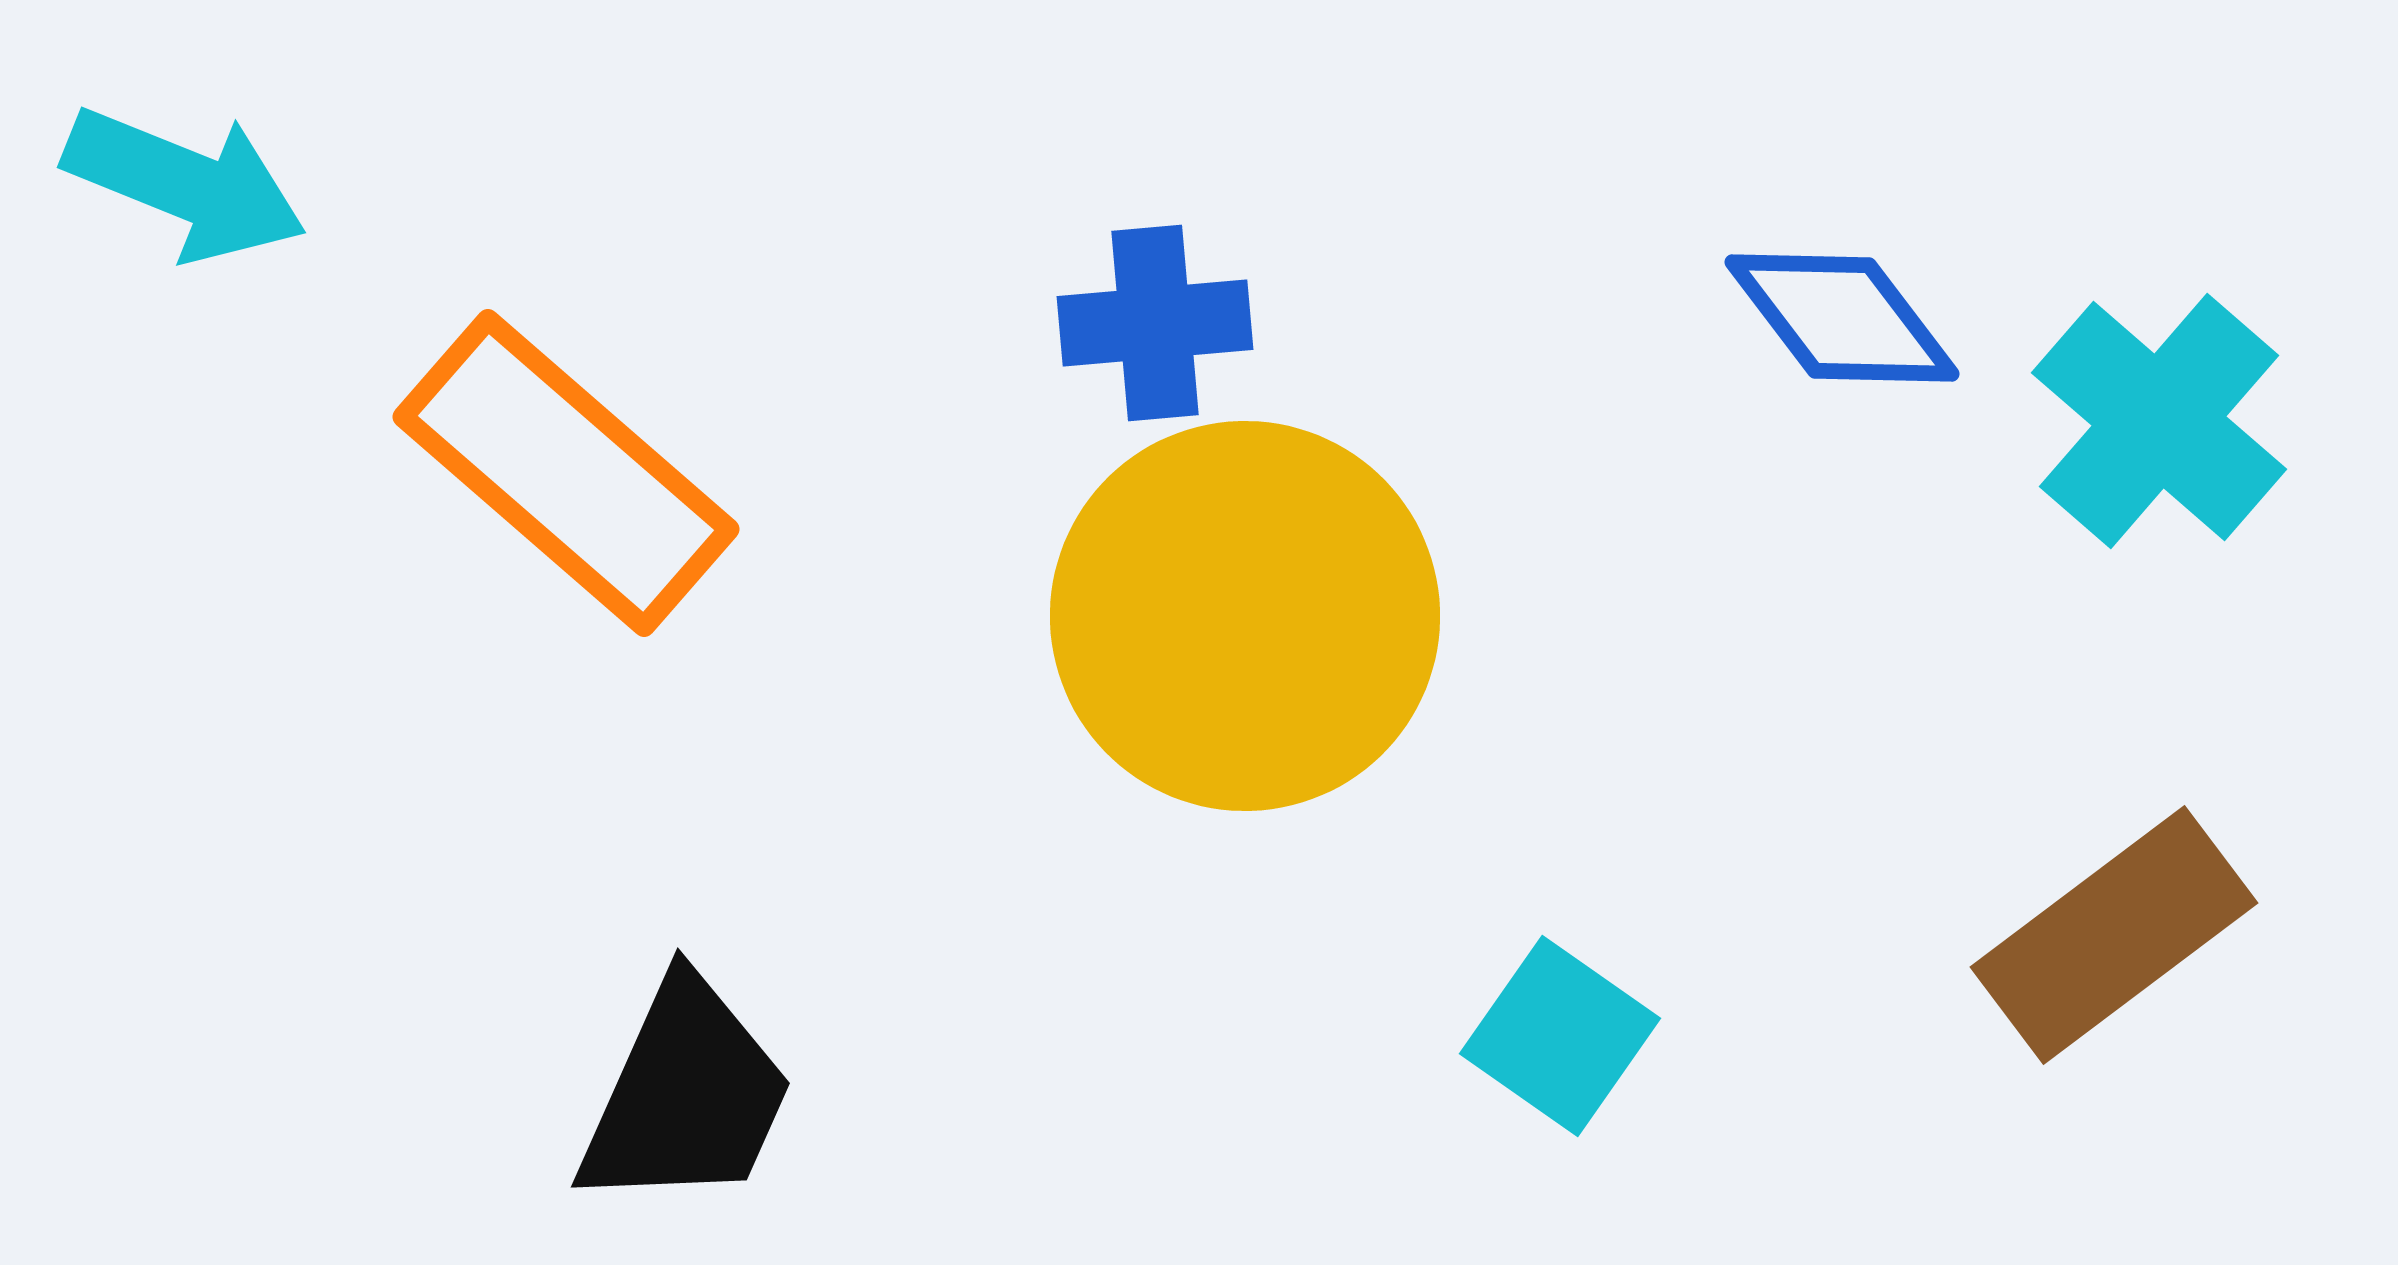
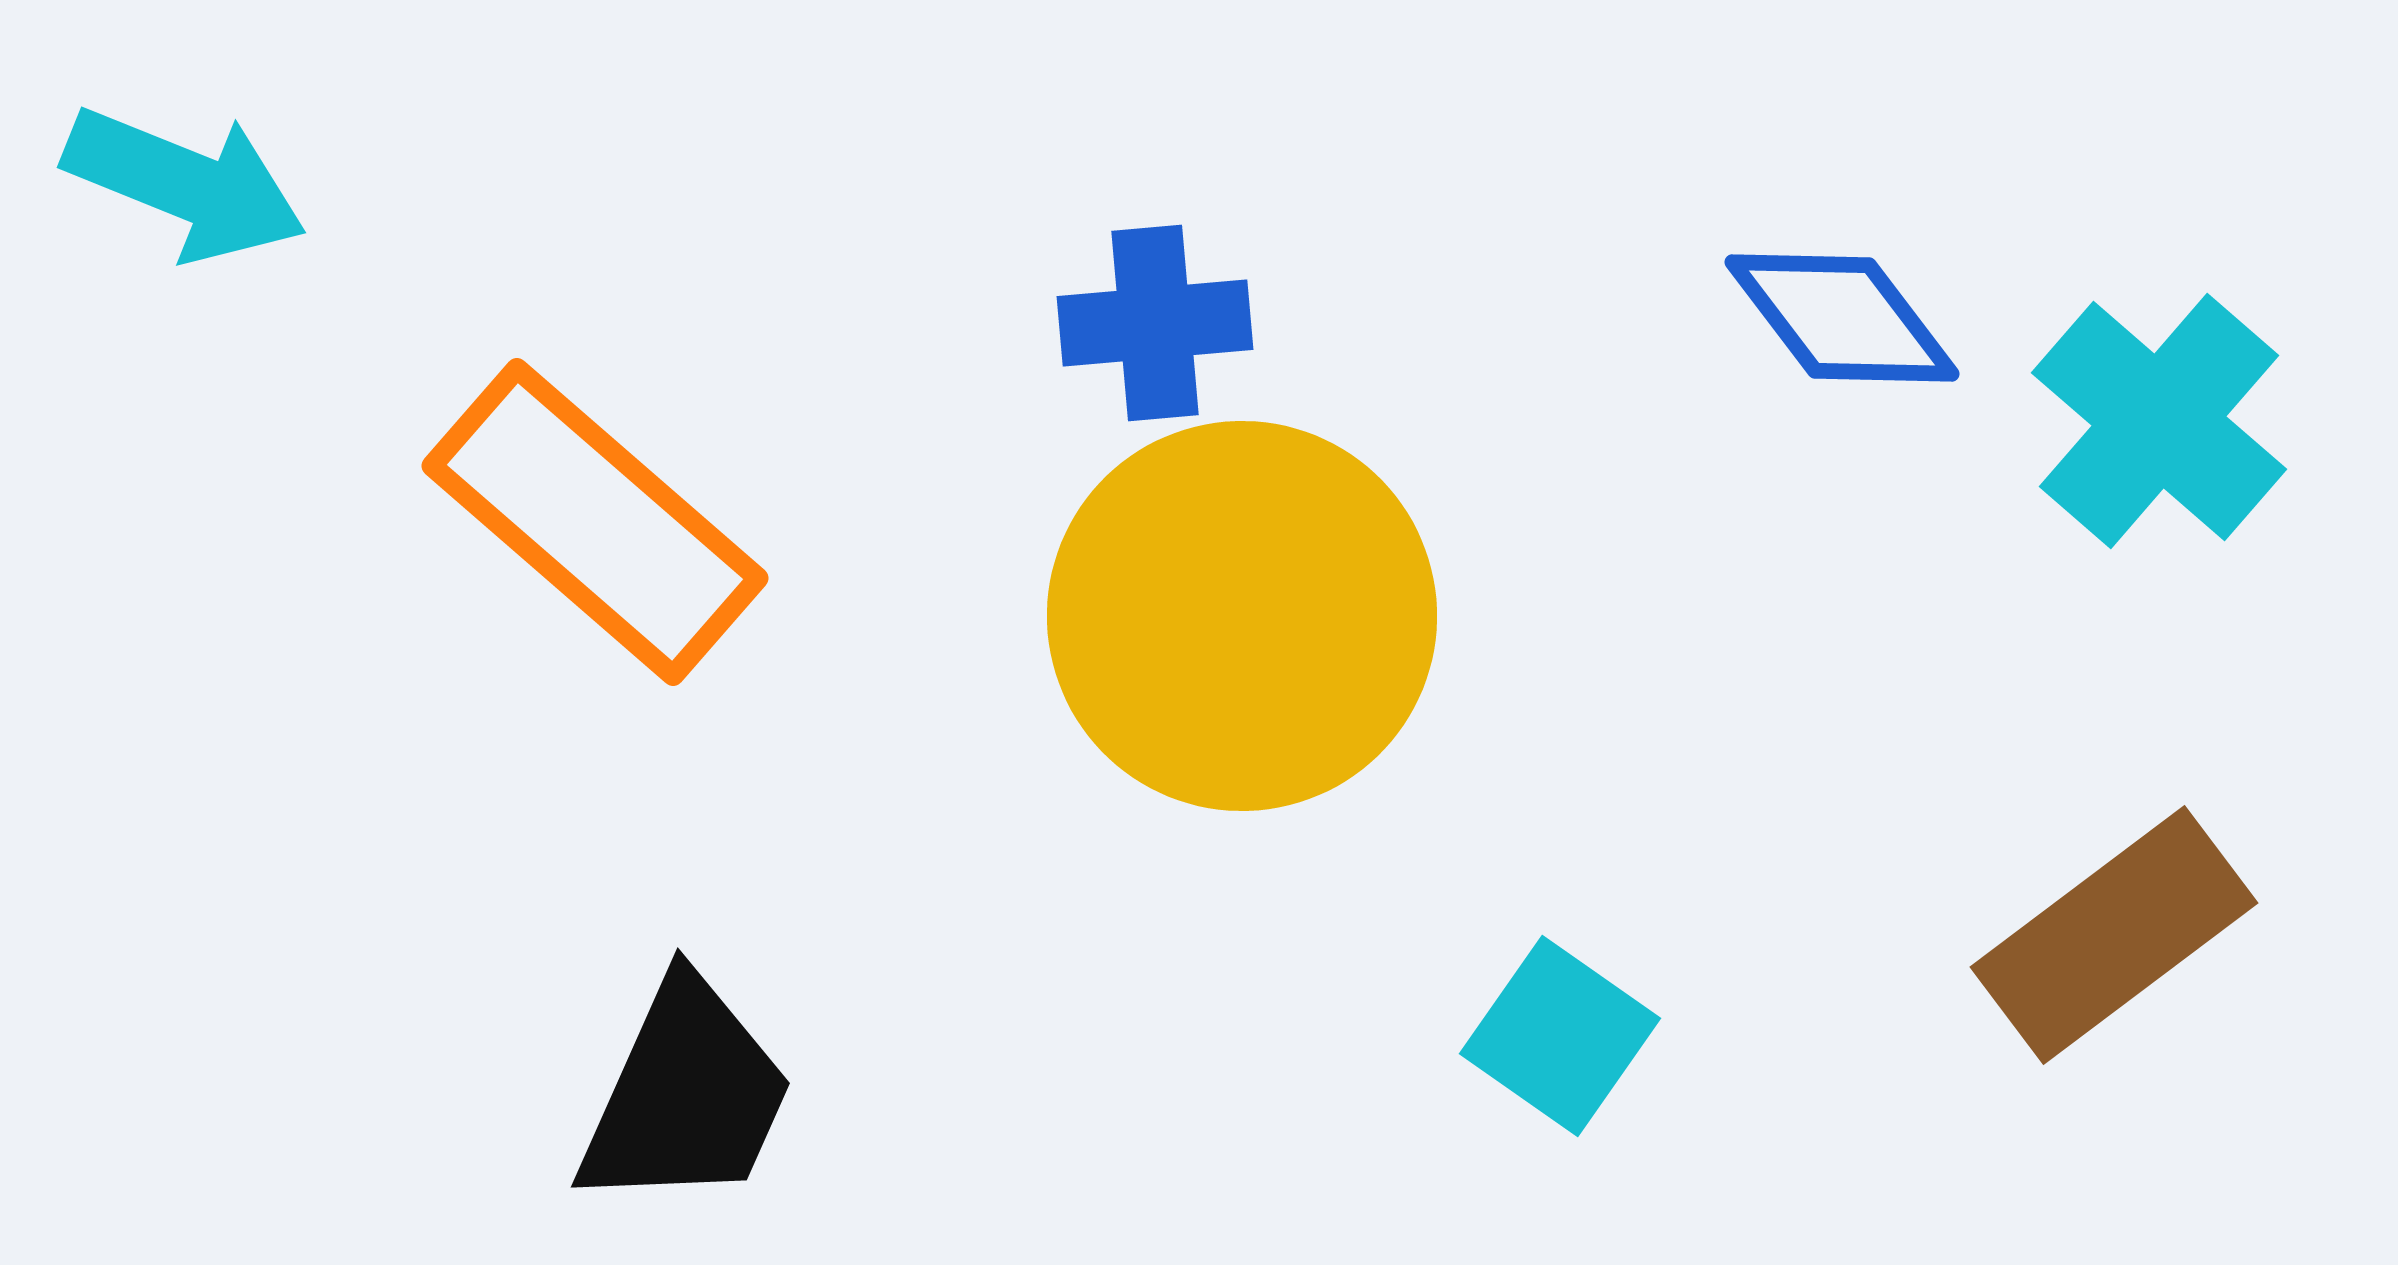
orange rectangle: moved 29 px right, 49 px down
yellow circle: moved 3 px left
